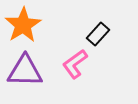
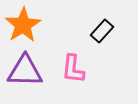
black rectangle: moved 4 px right, 3 px up
pink L-shape: moved 2 px left, 5 px down; rotated 48 degrees counterclockwise
